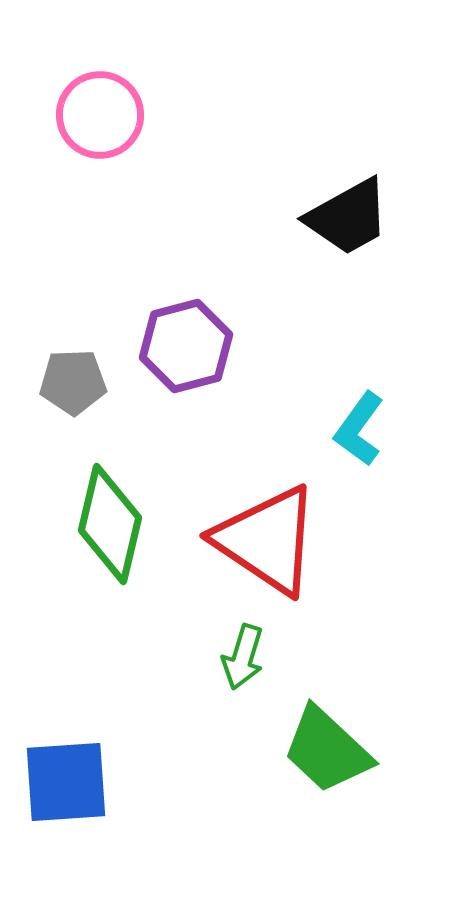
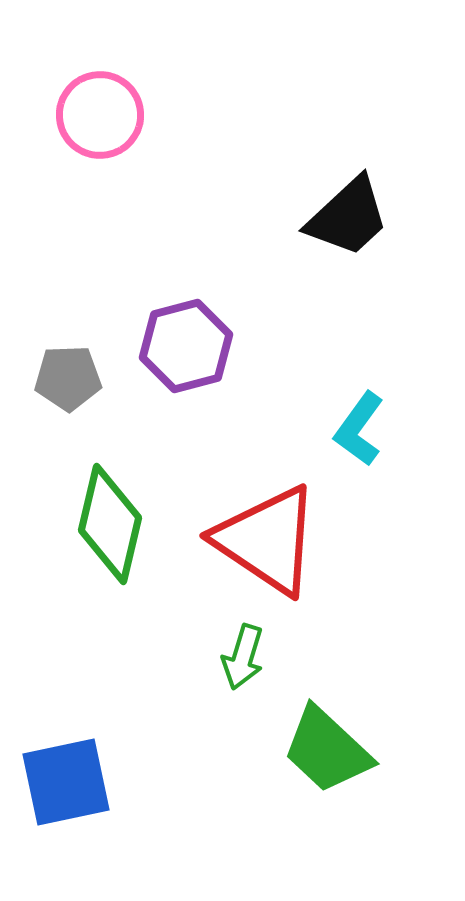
black trapezoid: rotated 14 degrees counterclockwise
gray pentagon: moved 5 px left, 4 px up
blue square: rotated 8 degrees counterclockwise
